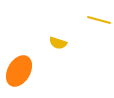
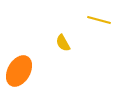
yellow semicircle: moved 5 px right; rotated 42 degrees clockwise
